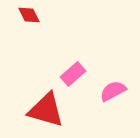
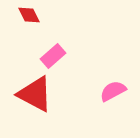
pink rectangle: moved 20 px left, 18 px up
red triangle: moved 11 px left, 16 px up; rotated 12 degrees clockwise
